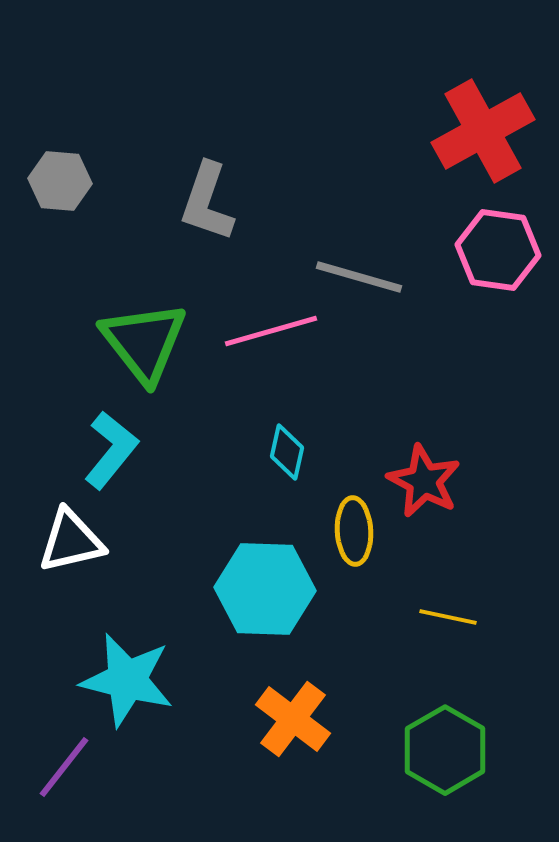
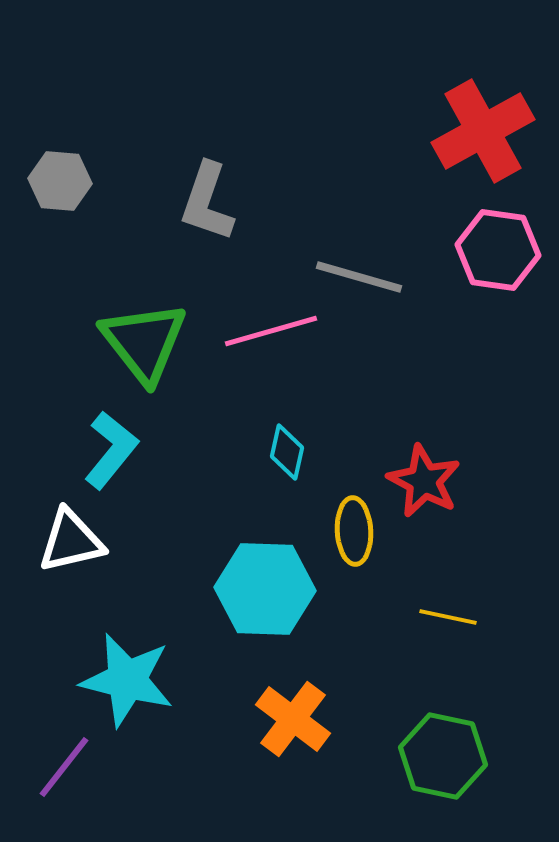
green hexagon: moved 2 px left, 6 px down; rotated 18 degrees counterclockwise
